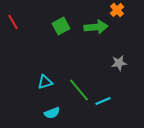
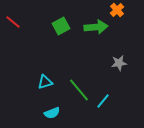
red line: rotated 21 degrees counterclockwise
cyan line: rotated 28 degrees counterclockwise
